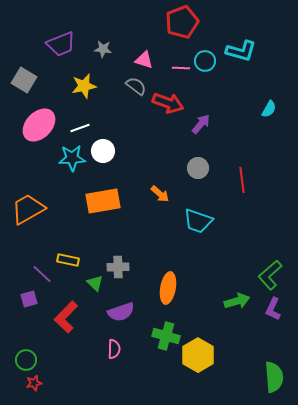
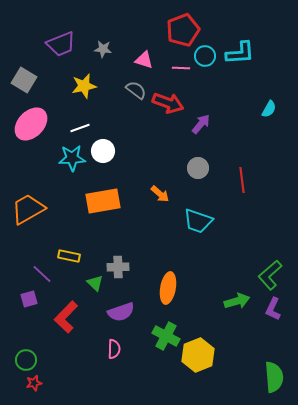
red pentagon: moved 1 px right, 8 px down
cyan L-shape: moved 1 px left, 2 px down; rotated 20 degrees counterclockwise
cyan circle: moved 5 px up
gray semicircle: moved 4 px down
pink ellipse: moved 8 px left, 1 px up
yellow rectangle: moved 1 px right, 4 px up
green cross: rotated 12 degrees clockwise
yellow hexagon: rotated 8 degrees clockwise
